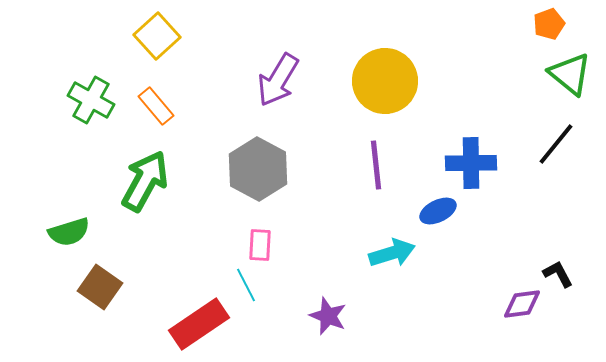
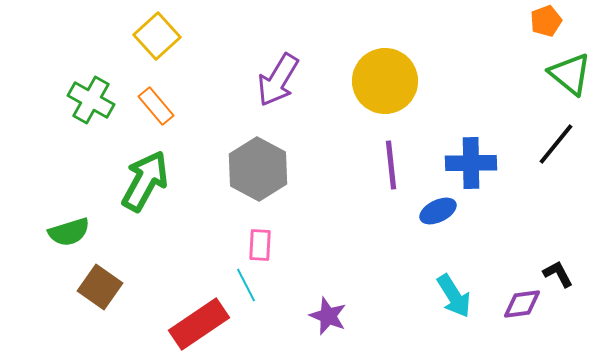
orange pentagon: moved 3 px left, 3 px up
purple line: moved 15 px right
cyan arrow: moved 62 px right, 43 px down; rotated 75 degrees clockwise
